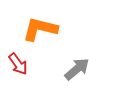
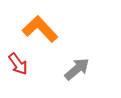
orange L-shape: rotated 33 degrees clockwise
